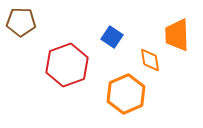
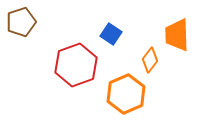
brown pentagon: rotated 20 degrees counterclockwise
blue square: moved 1 px left, 3 px up
orange diamond: rotated 45 degrees clockwise
red hexagon: moved 9 px right
